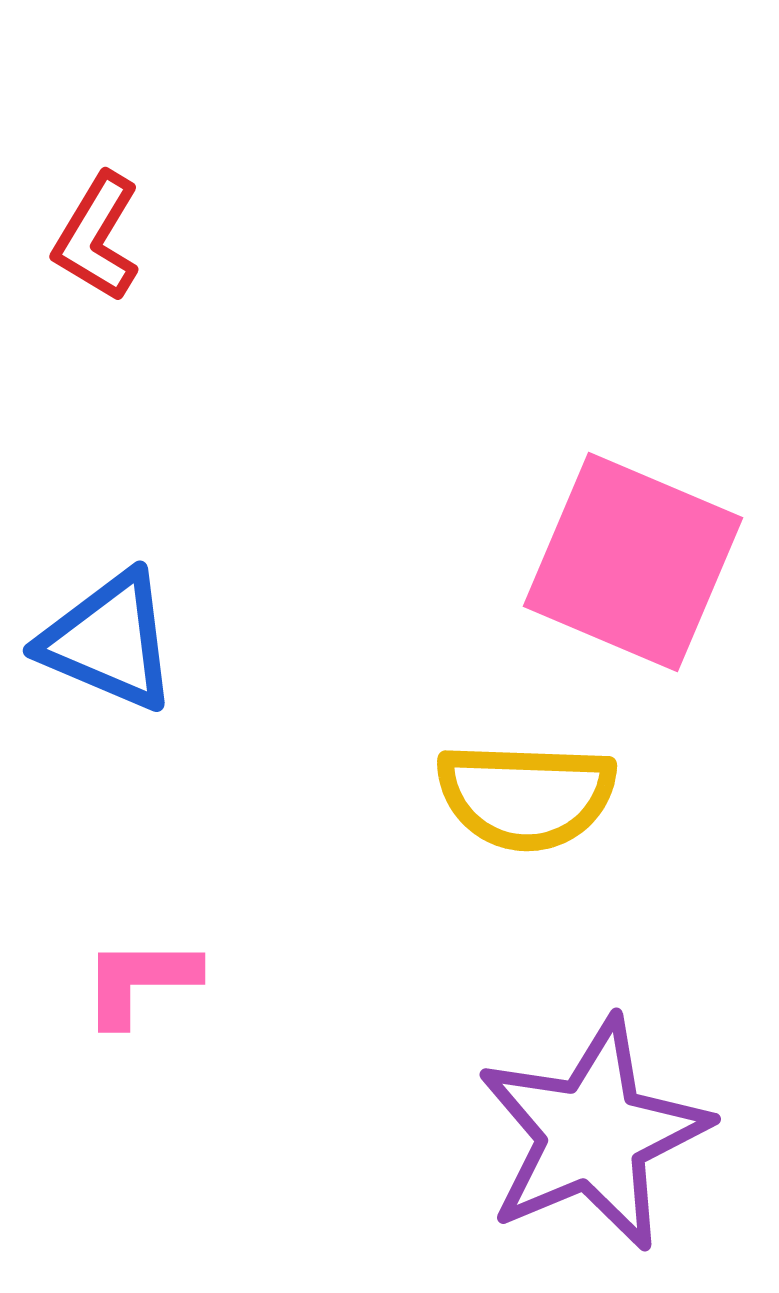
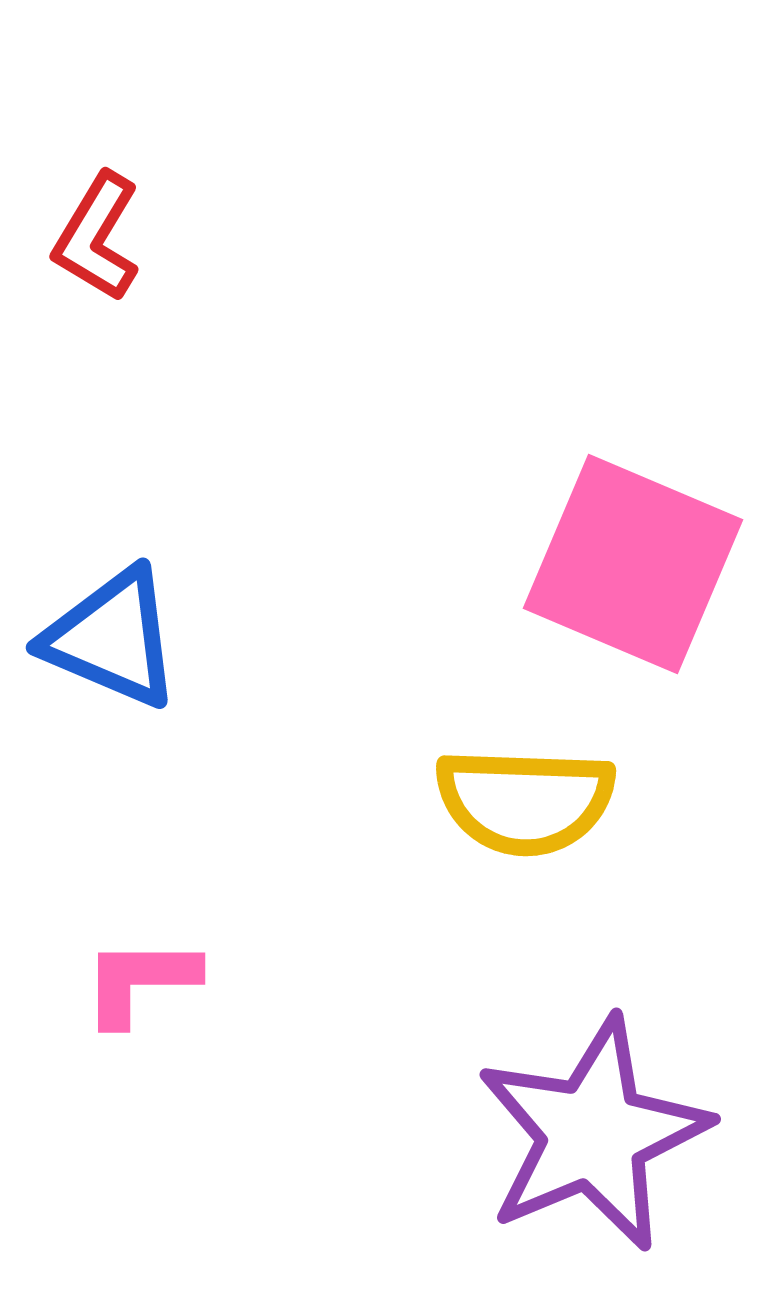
pink square: moved 2 px down
blue triangle: moved 3 px right, 3 px up
yellow semicircle: moved 1 px left, 5 px down
